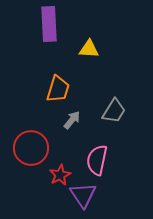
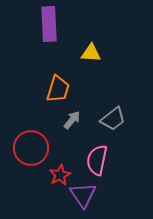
yellow triangle: moved 2 px right, 4 px down
gray trapezoid: moved 1 px left, 8 px down; rotated 20 degrees clockwise
